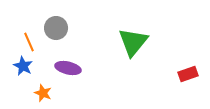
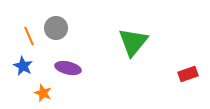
orange line: moved 6 px up
